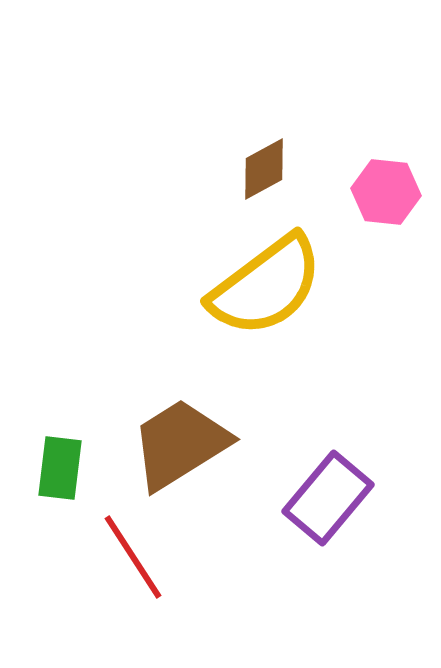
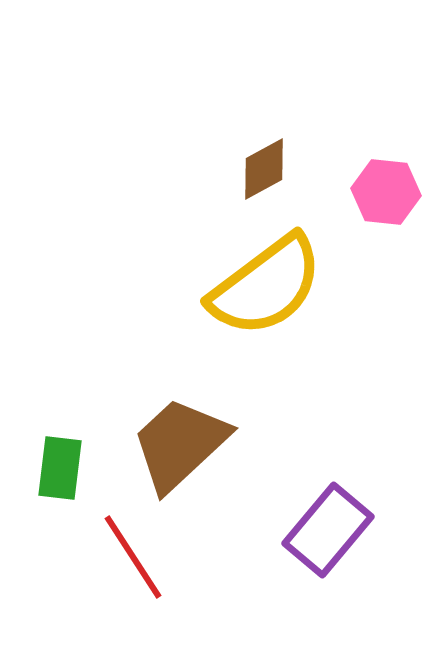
brown trapezoid: rotated 11 degrees counterclockwise
purple rectangle: moved 32 px down
